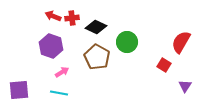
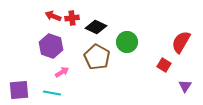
cyan line: moved 7 px left
